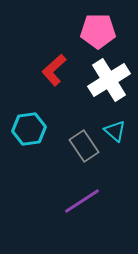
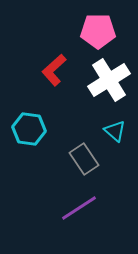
cyan hexagon: rotated 16 degrees clockwise
gray rectangle: moved 13 px down
purple line: moved 3 px left, 7 px down
